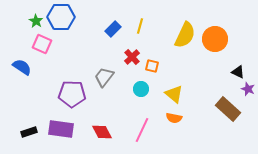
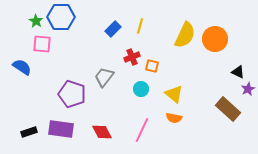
pink square: rotated 18 degrees counterclockwise
red cross: rotated 21 degrees clockwise
purple star: rotated 24 degrees clockwise
purple pentagon: rotated 16 degrees clockwise
